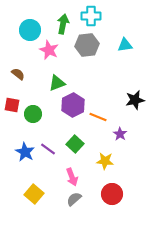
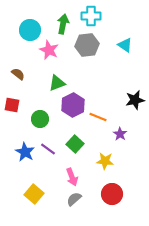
cyan triangle: rotated 42 degrees clockwise
green circle: moved 7 px right, 5 px down
